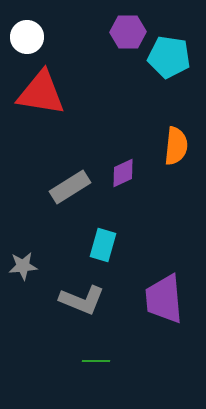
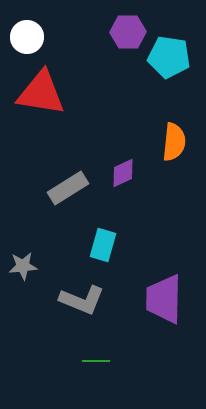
orange semicircle: moved 2 px left, 4 px up
gray rectangle: moved 2 px left, 1 px down
purple trapezoid: rotated 6 degrees clockwise
